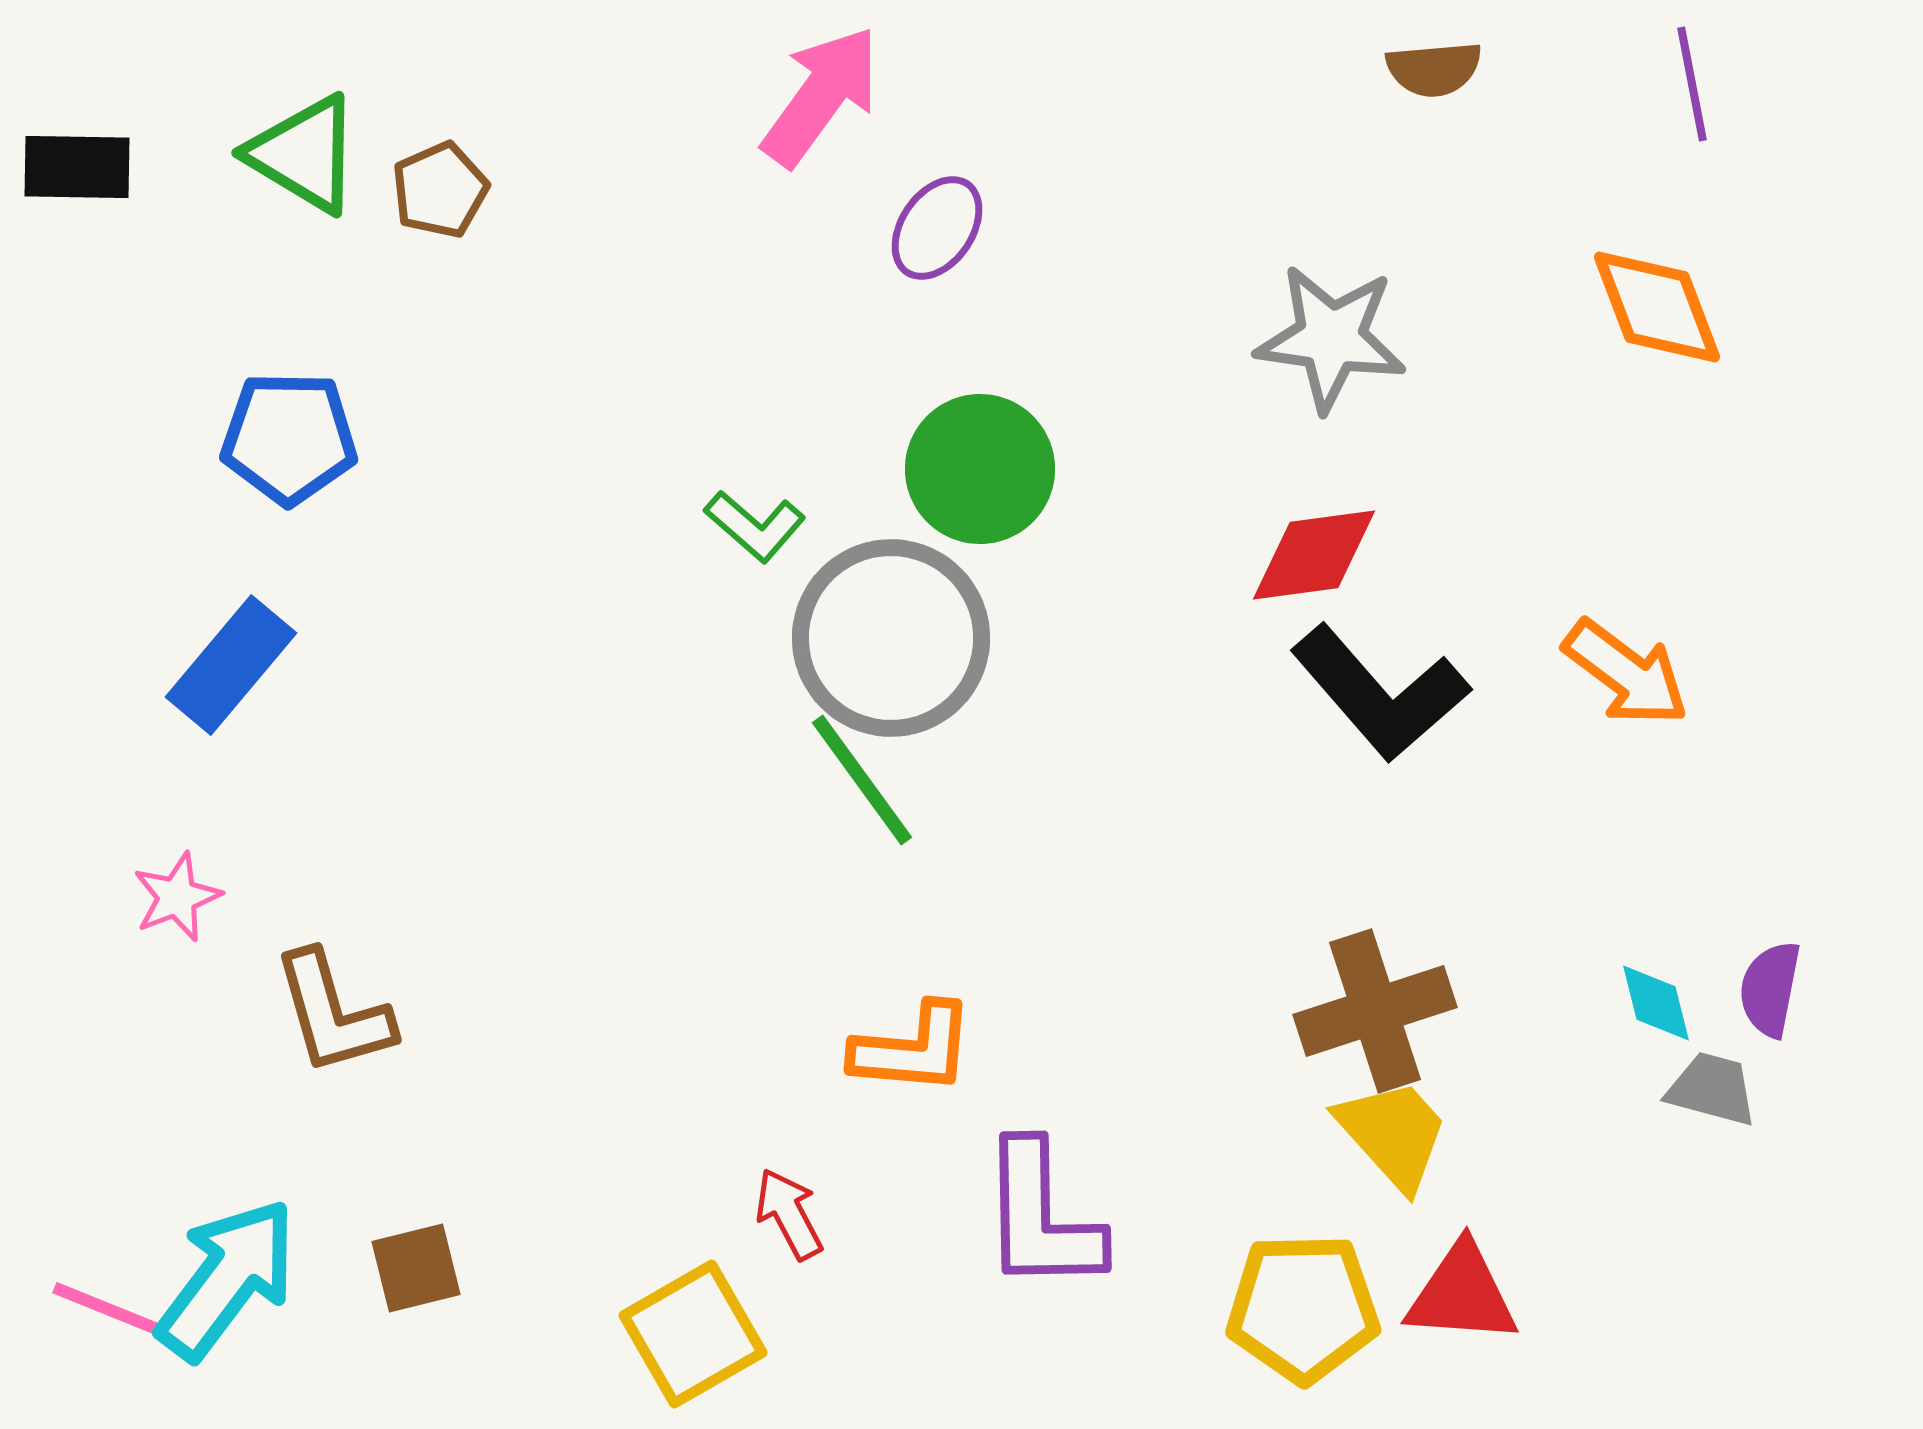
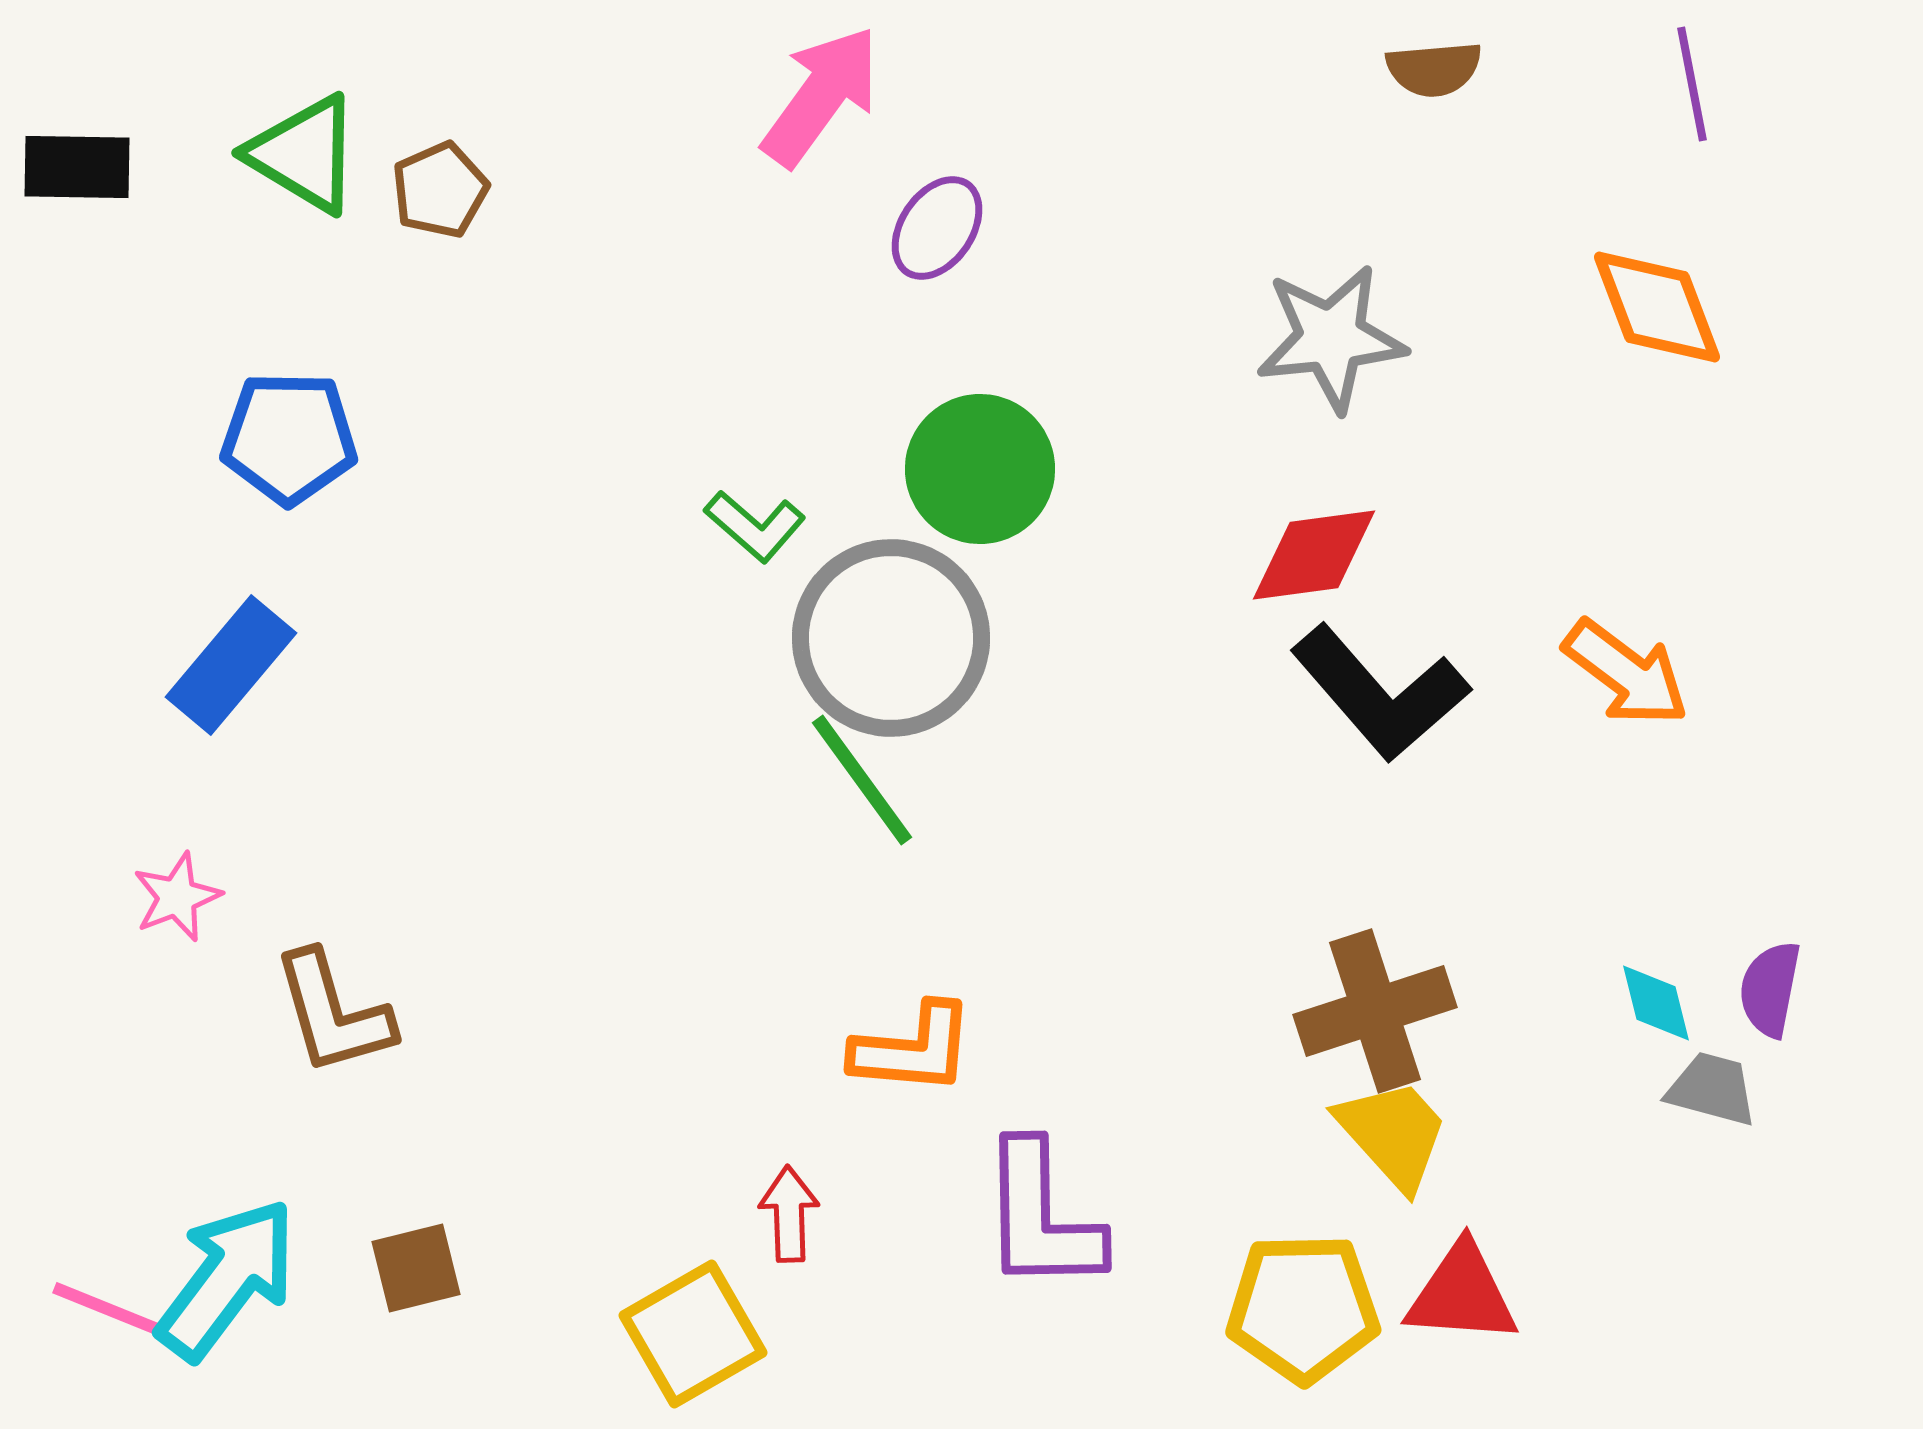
gray star: rotated 14 degrees counterclockwise
red arrow: rotated 26 degrees clockwise
